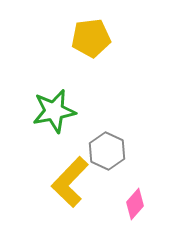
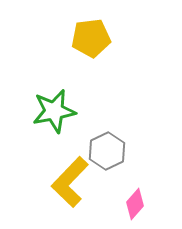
gray hexagon: rotated 9 degrees clockwise
